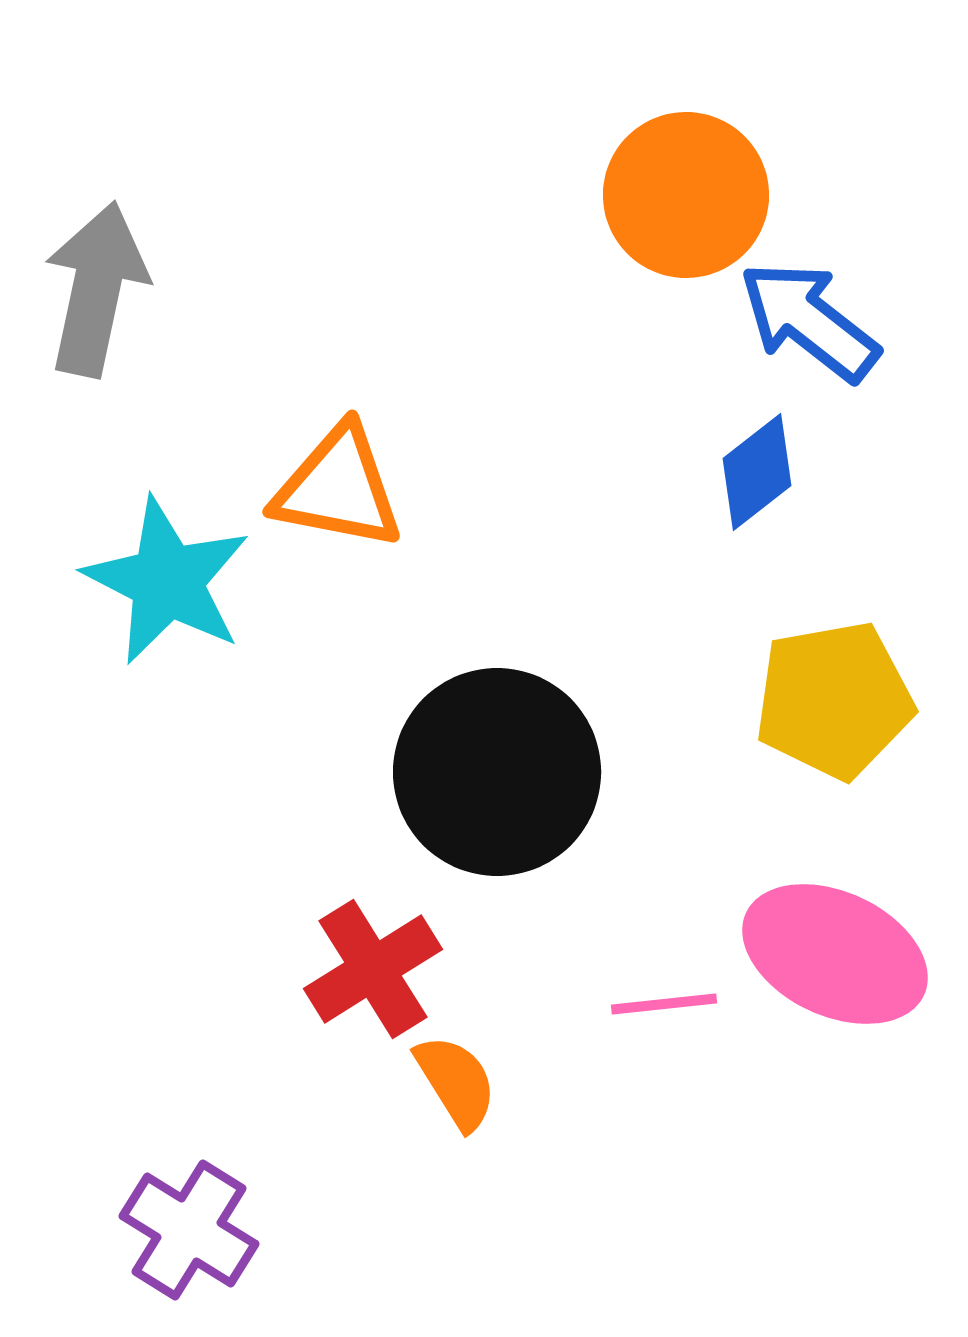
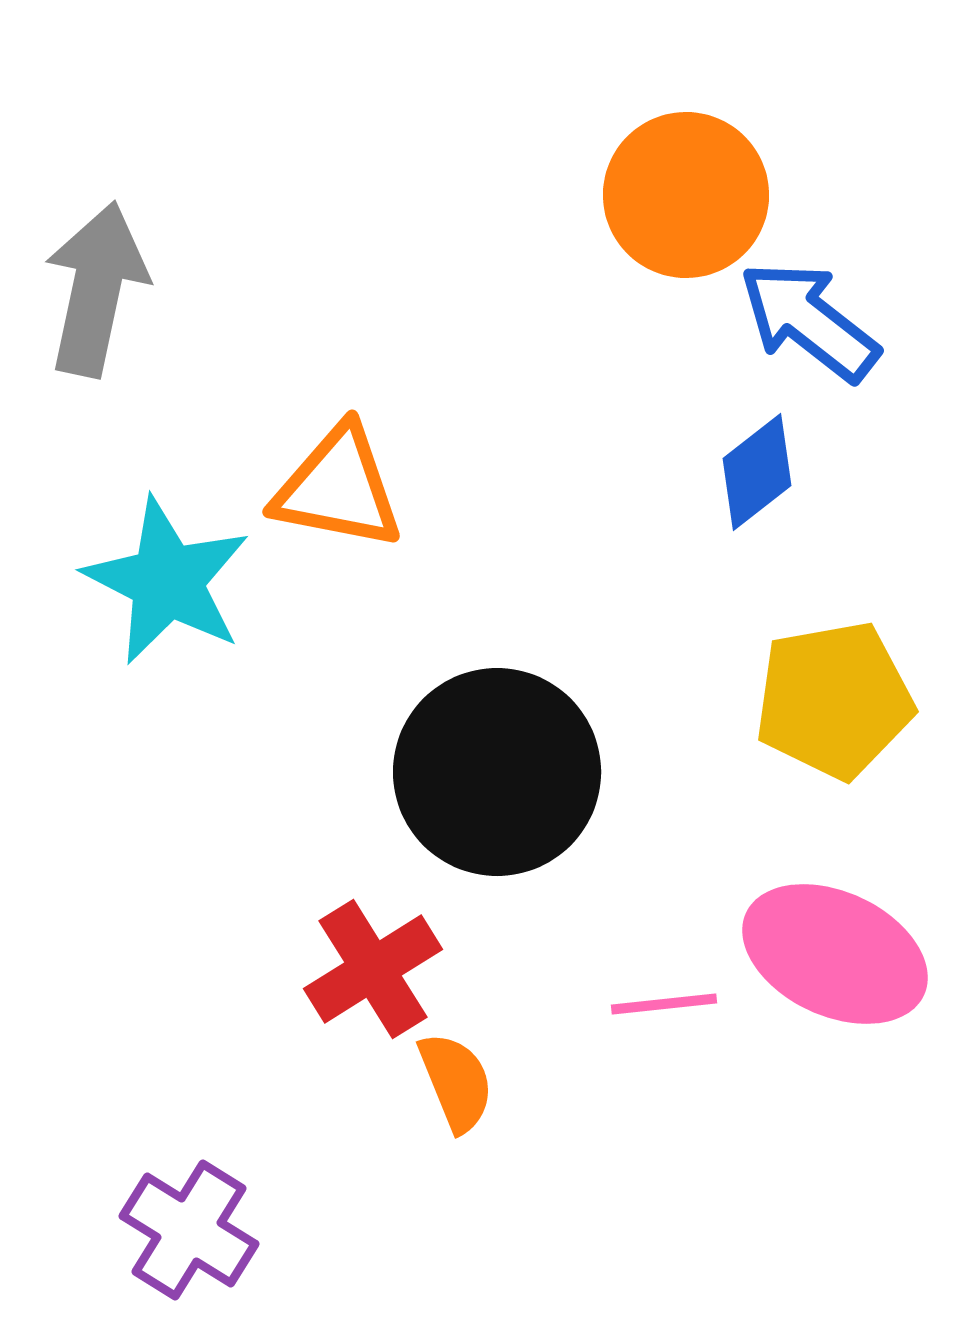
orange semicircle: rotated 10 degrees clockwise
